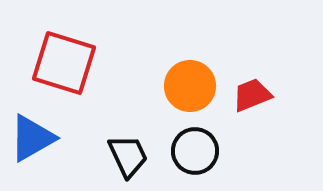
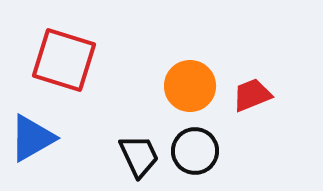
red square: moved 3 px up
black trapezoid: moved 11 px right
